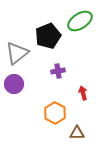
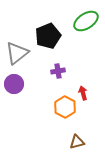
green ellipse: moved 6 px right
orange hexagon: moved 10 px right, 6 px up
brown triangle: moved 9 px down; rotated 14 degrees counterclockwise
